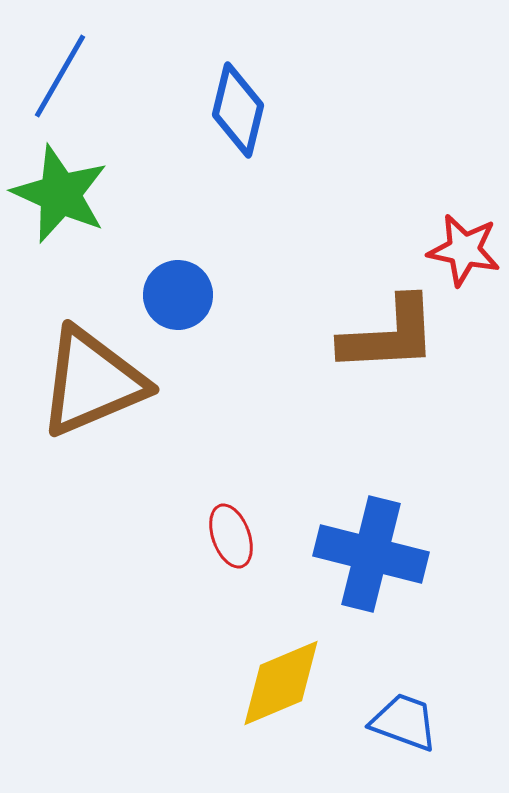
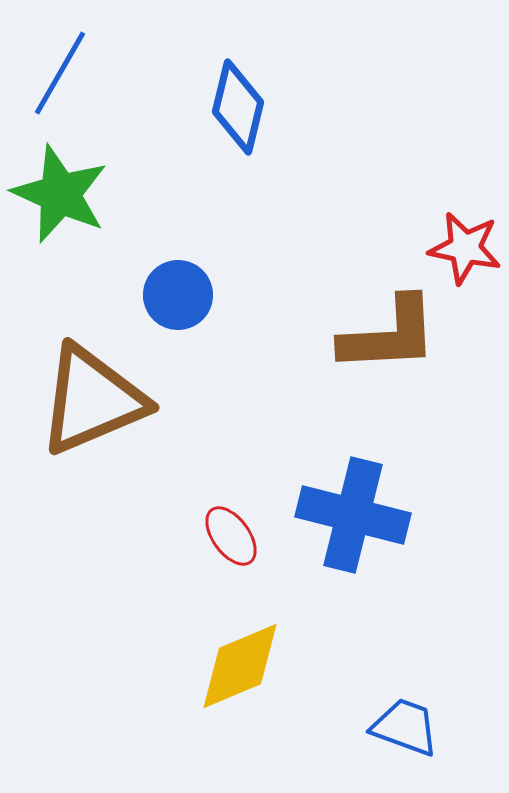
blue line: moved 3 px up
blue diamond: moved 3 px up
red star: moved 1 px right, 2 px up
brown triangle: moved 18 px down
red ellipse: rotated 16 degrees counterclockwise
blue cross: moved 18 px left, 39 px up
yellow diamond: moved 41 px left, 17 px up
blue trapezoid: moved 1 px right, 5 px down
